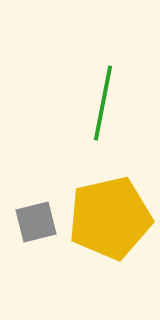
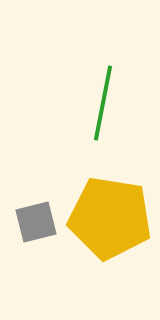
yellow pentagon: rotated 22 degrees clockwise
